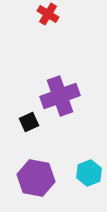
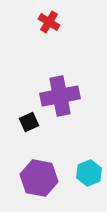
red cross: moved 1 px right, 8 px down
purple cross: rotated 9 degrees clockwise
purple hexagon: moved 3 px right
